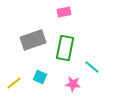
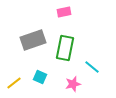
pink star: rotated 21 degrees counterclockwise
